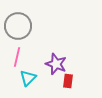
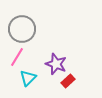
gray circle: moved 4 px right, 3 px down
pink line: rotated 18 degrees clockwise
red rectangle: rotated 40 degrees clockwise
